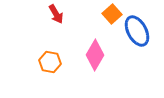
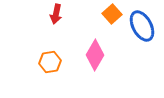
red arrow: rotated 42 degrees clockwise
blue ellipse: moved 5 px right, 5 px up
orange hexagon: rotated 20 degrees counterclockwise
